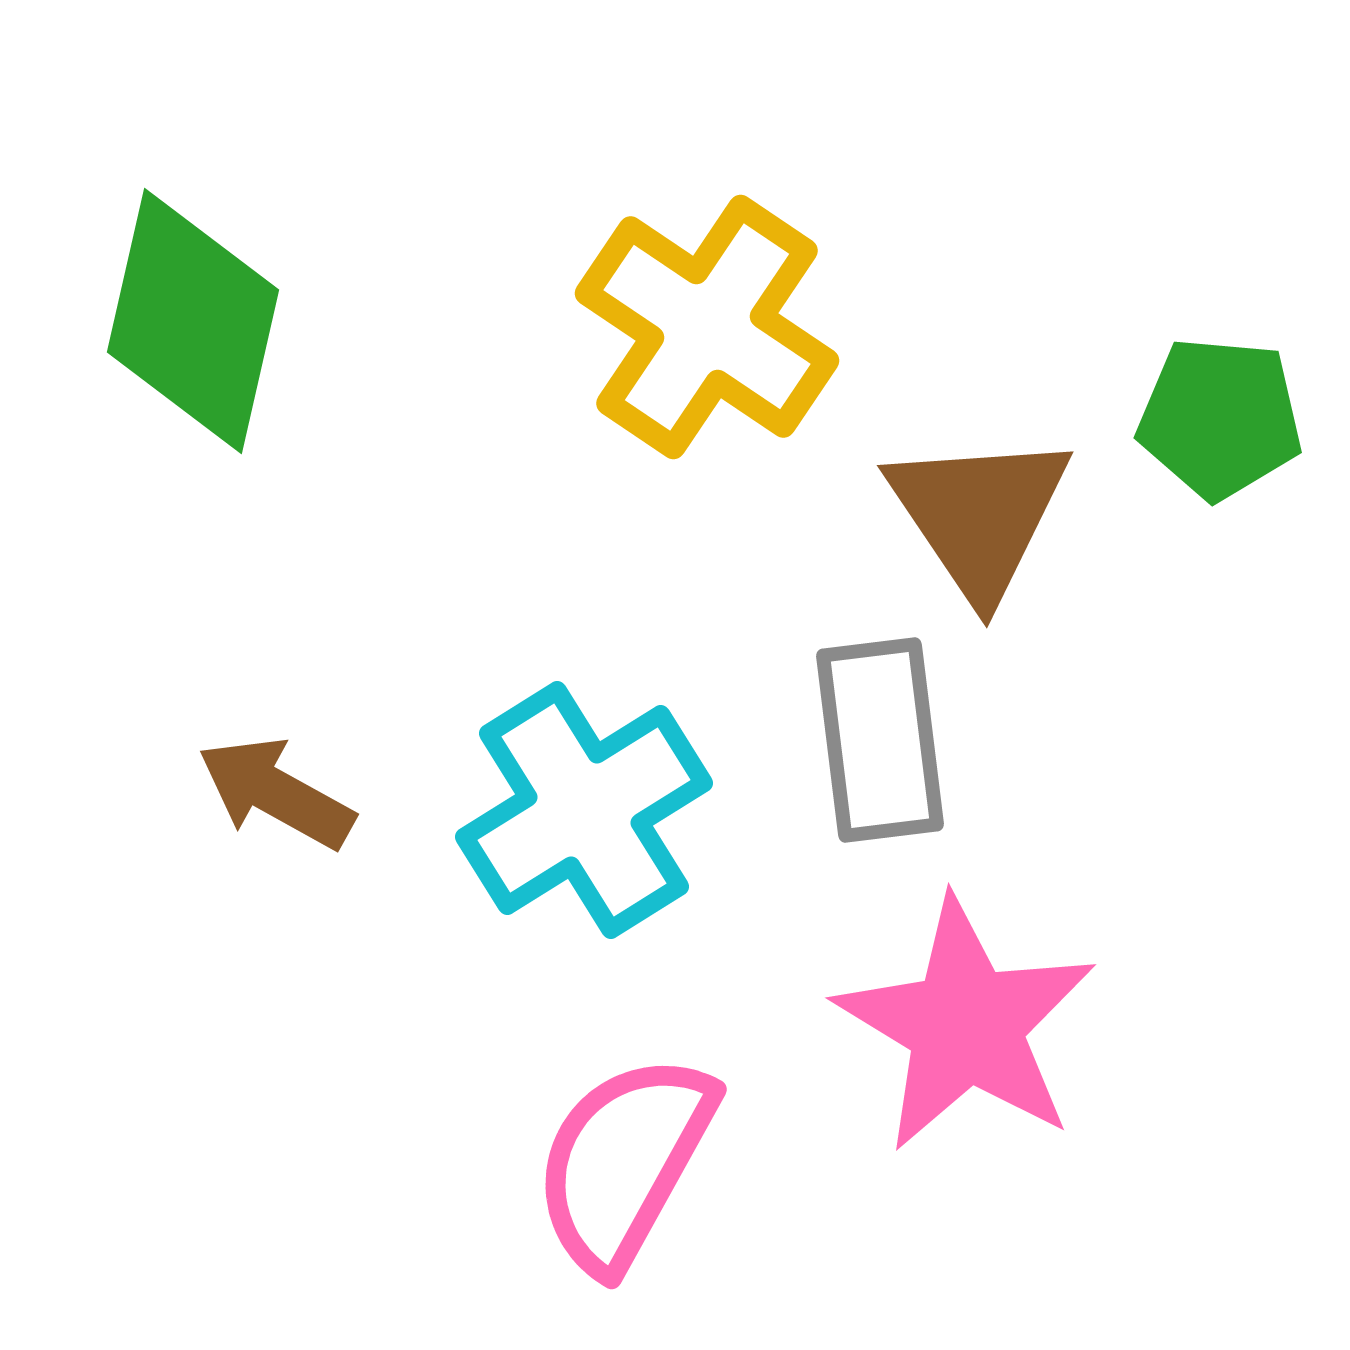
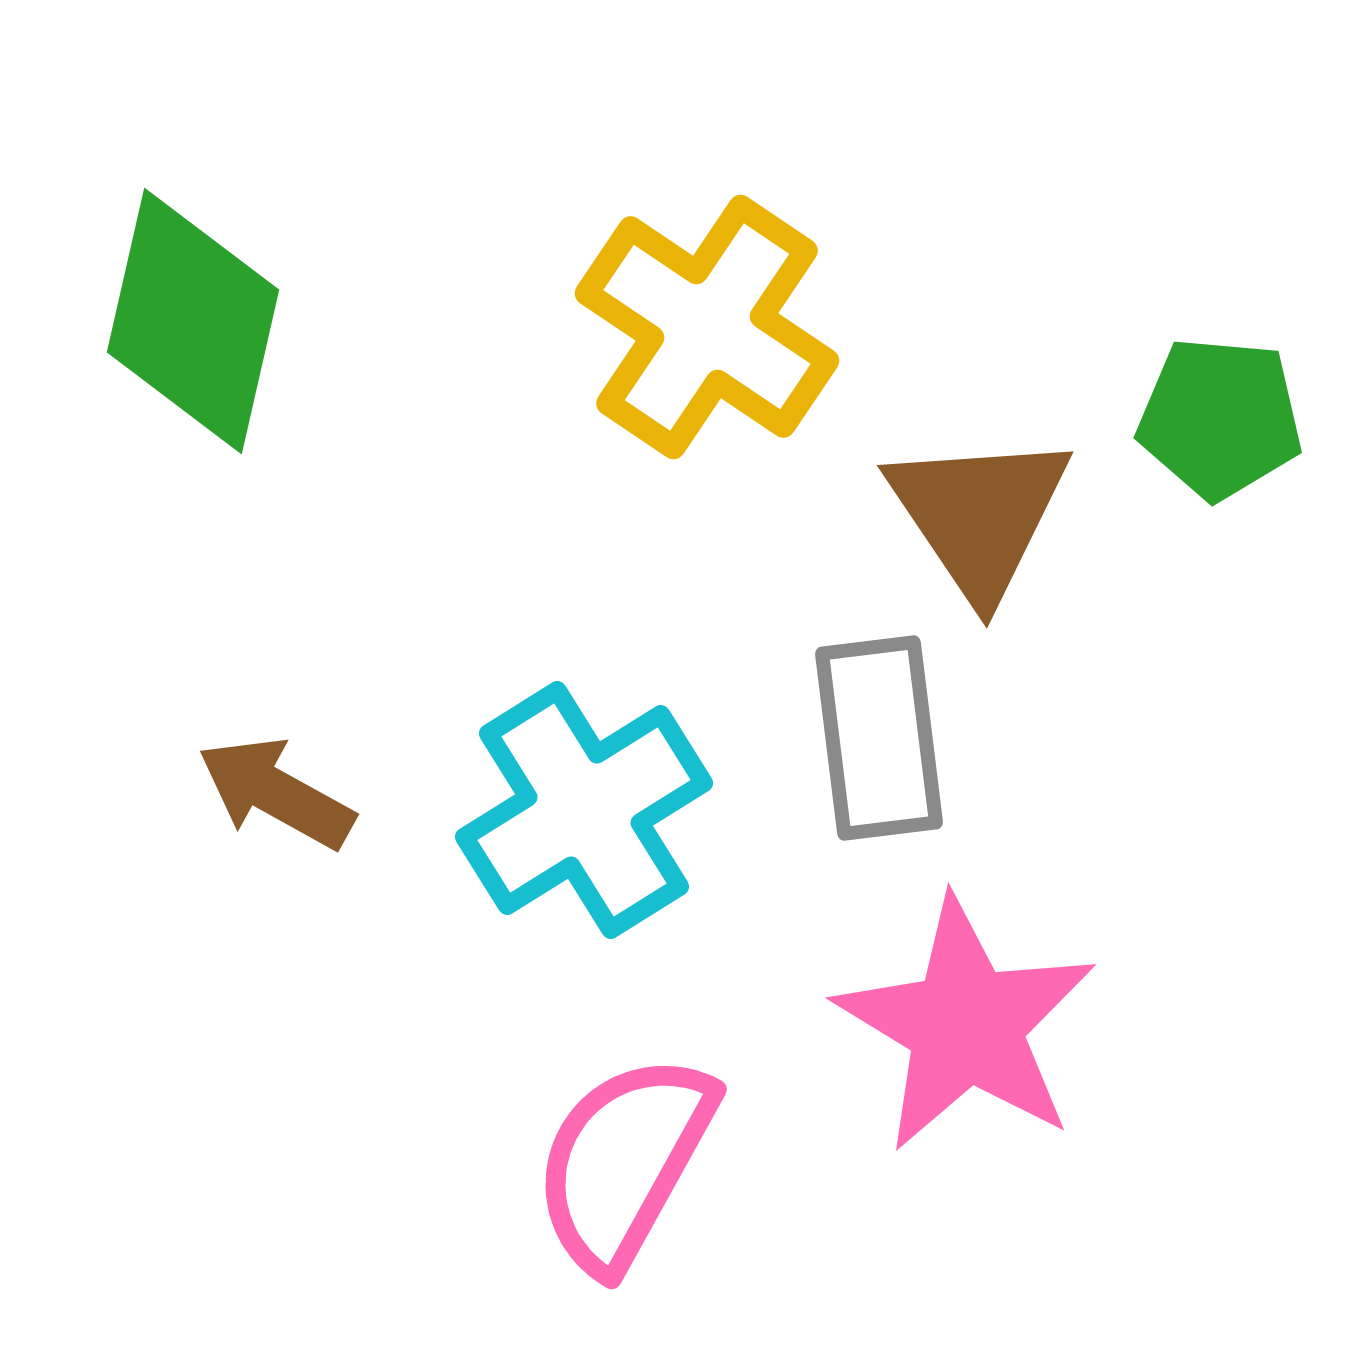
gray rectangle: moved 1 px left, 2 px up
